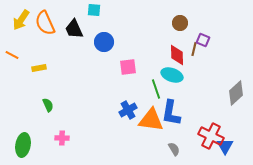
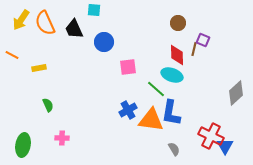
brown circle: moved 2 px left
green line: rotated 30 degrees counterclockwise
